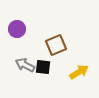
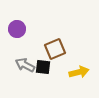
brown square: moved 1 px left, 4 px down
yellow arrow: rotated 18 degrees clockwise
